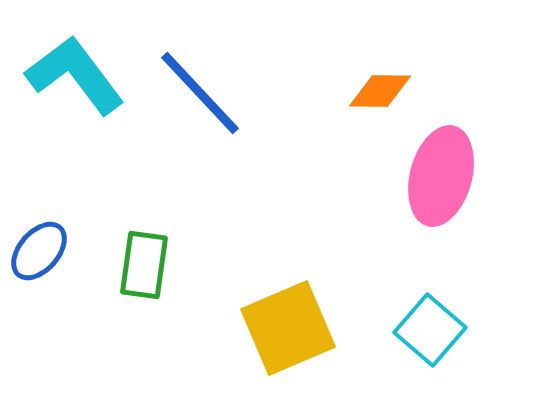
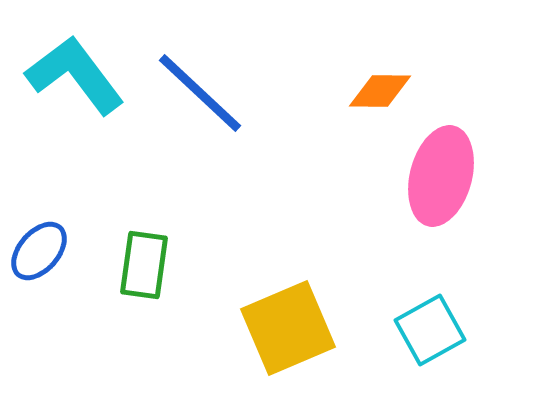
blue line: rotated 4 degrees counterclockwise
cyan square: rotated 20 degrees clockwise
